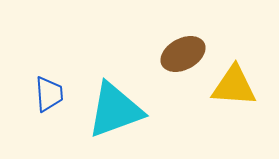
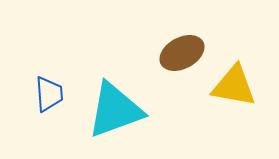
brown ellipse: moved 1 px left, 1 px up
yellow triangle: rotated 6 degrees clockwise
